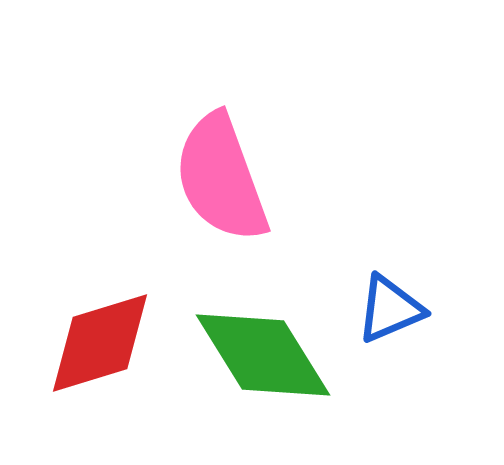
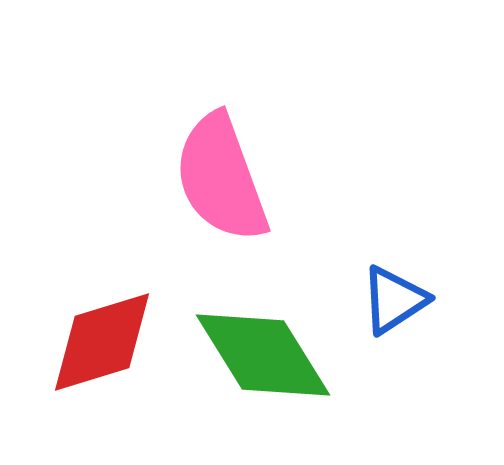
blue triangle: moved 4 px right, 9 px up; rotated 10 degrees counterclockwise
red diamond: moved 2 px right, 1 px up
